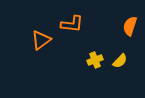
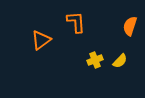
orange L-shape: moved 4 px right, 2 px up; rotated 100 degrees counterclockwise
